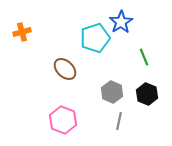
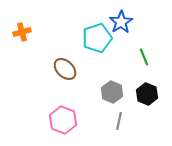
cyan pentagon: moved 2 px right
